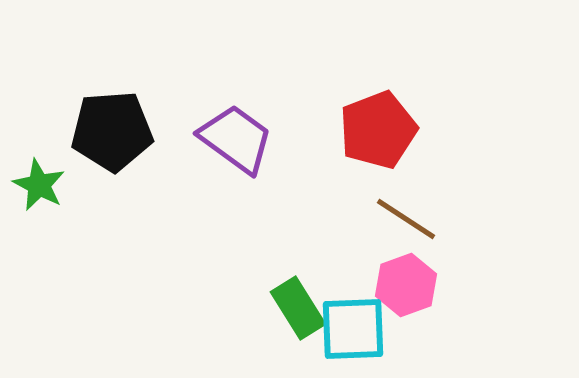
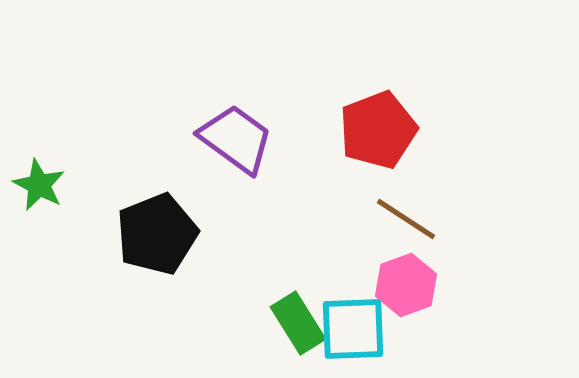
black pentagon: moved 45 px right, 103 px down; rotated 18 degrees counterclockwise
green rectangle: moved 15 px down
